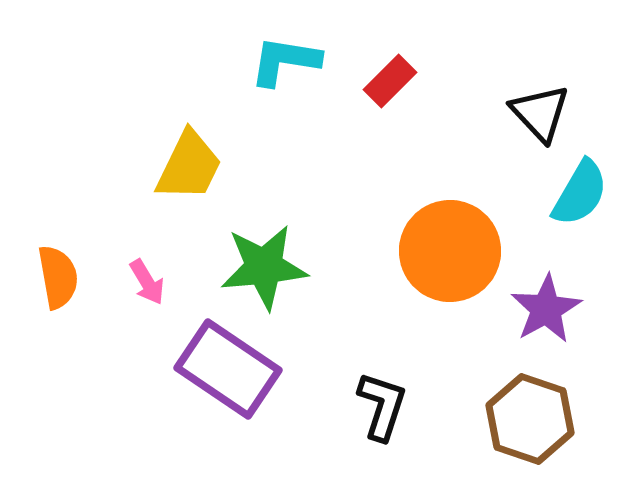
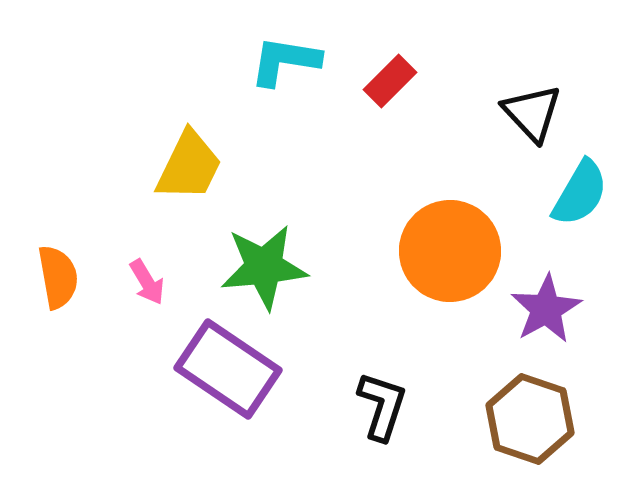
black triangle: moved 8 px left
